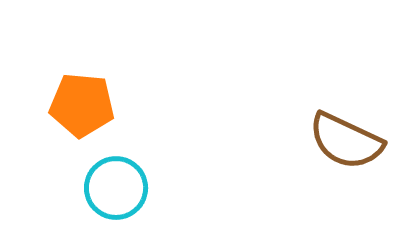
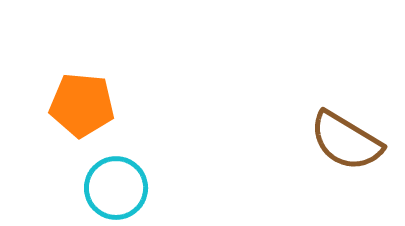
brown semicircle: rotated 6 degrees clockwise
